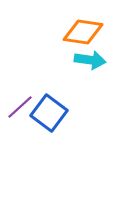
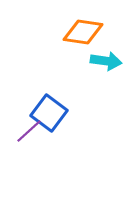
cyan arrow: moved 16 px right, 1 px down
purple line: moved 9 px right, 24 px down
